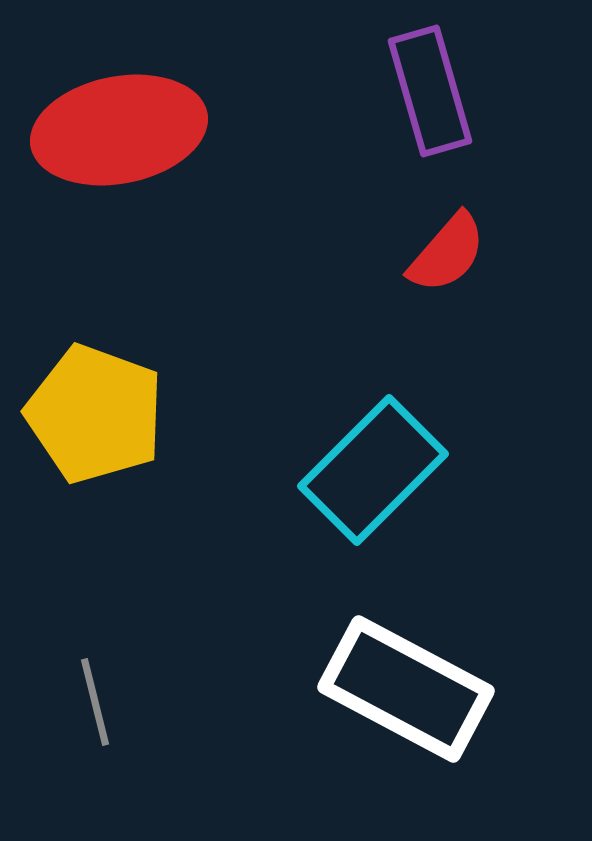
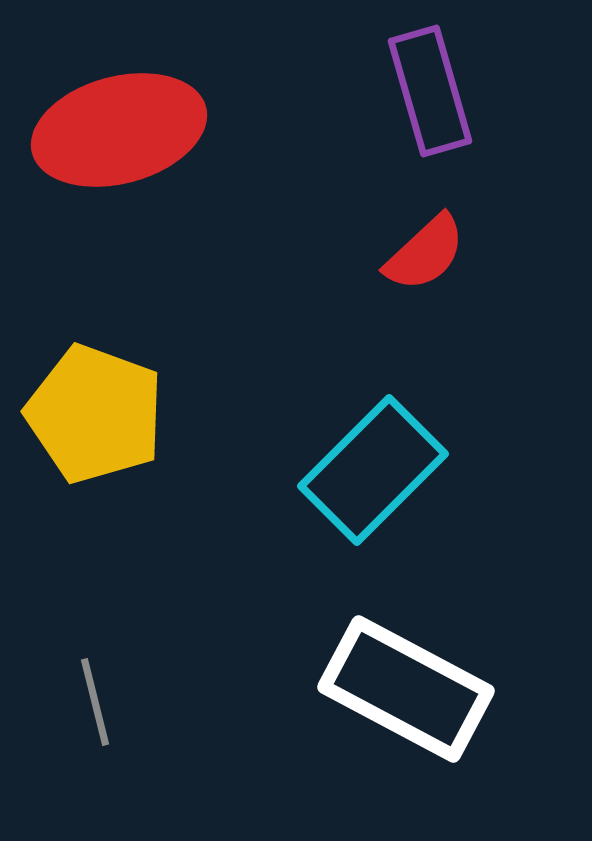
red ellipse: rotated 4 degrees counterclockwise
red semicircle: moved 22 px left; rotated 6 degrees clockwise
